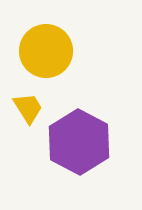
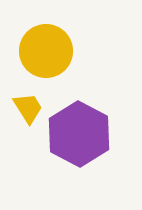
purple hexagon: moved 8 px up
